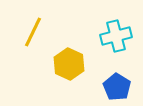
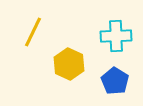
cyan cross: rotated 12 degrees clockwise
blue pentagon: moved 2 px left, 6 px up
